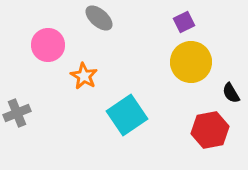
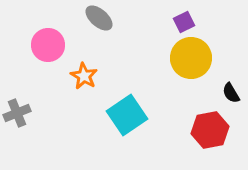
yellow circle: moved 4 px up
